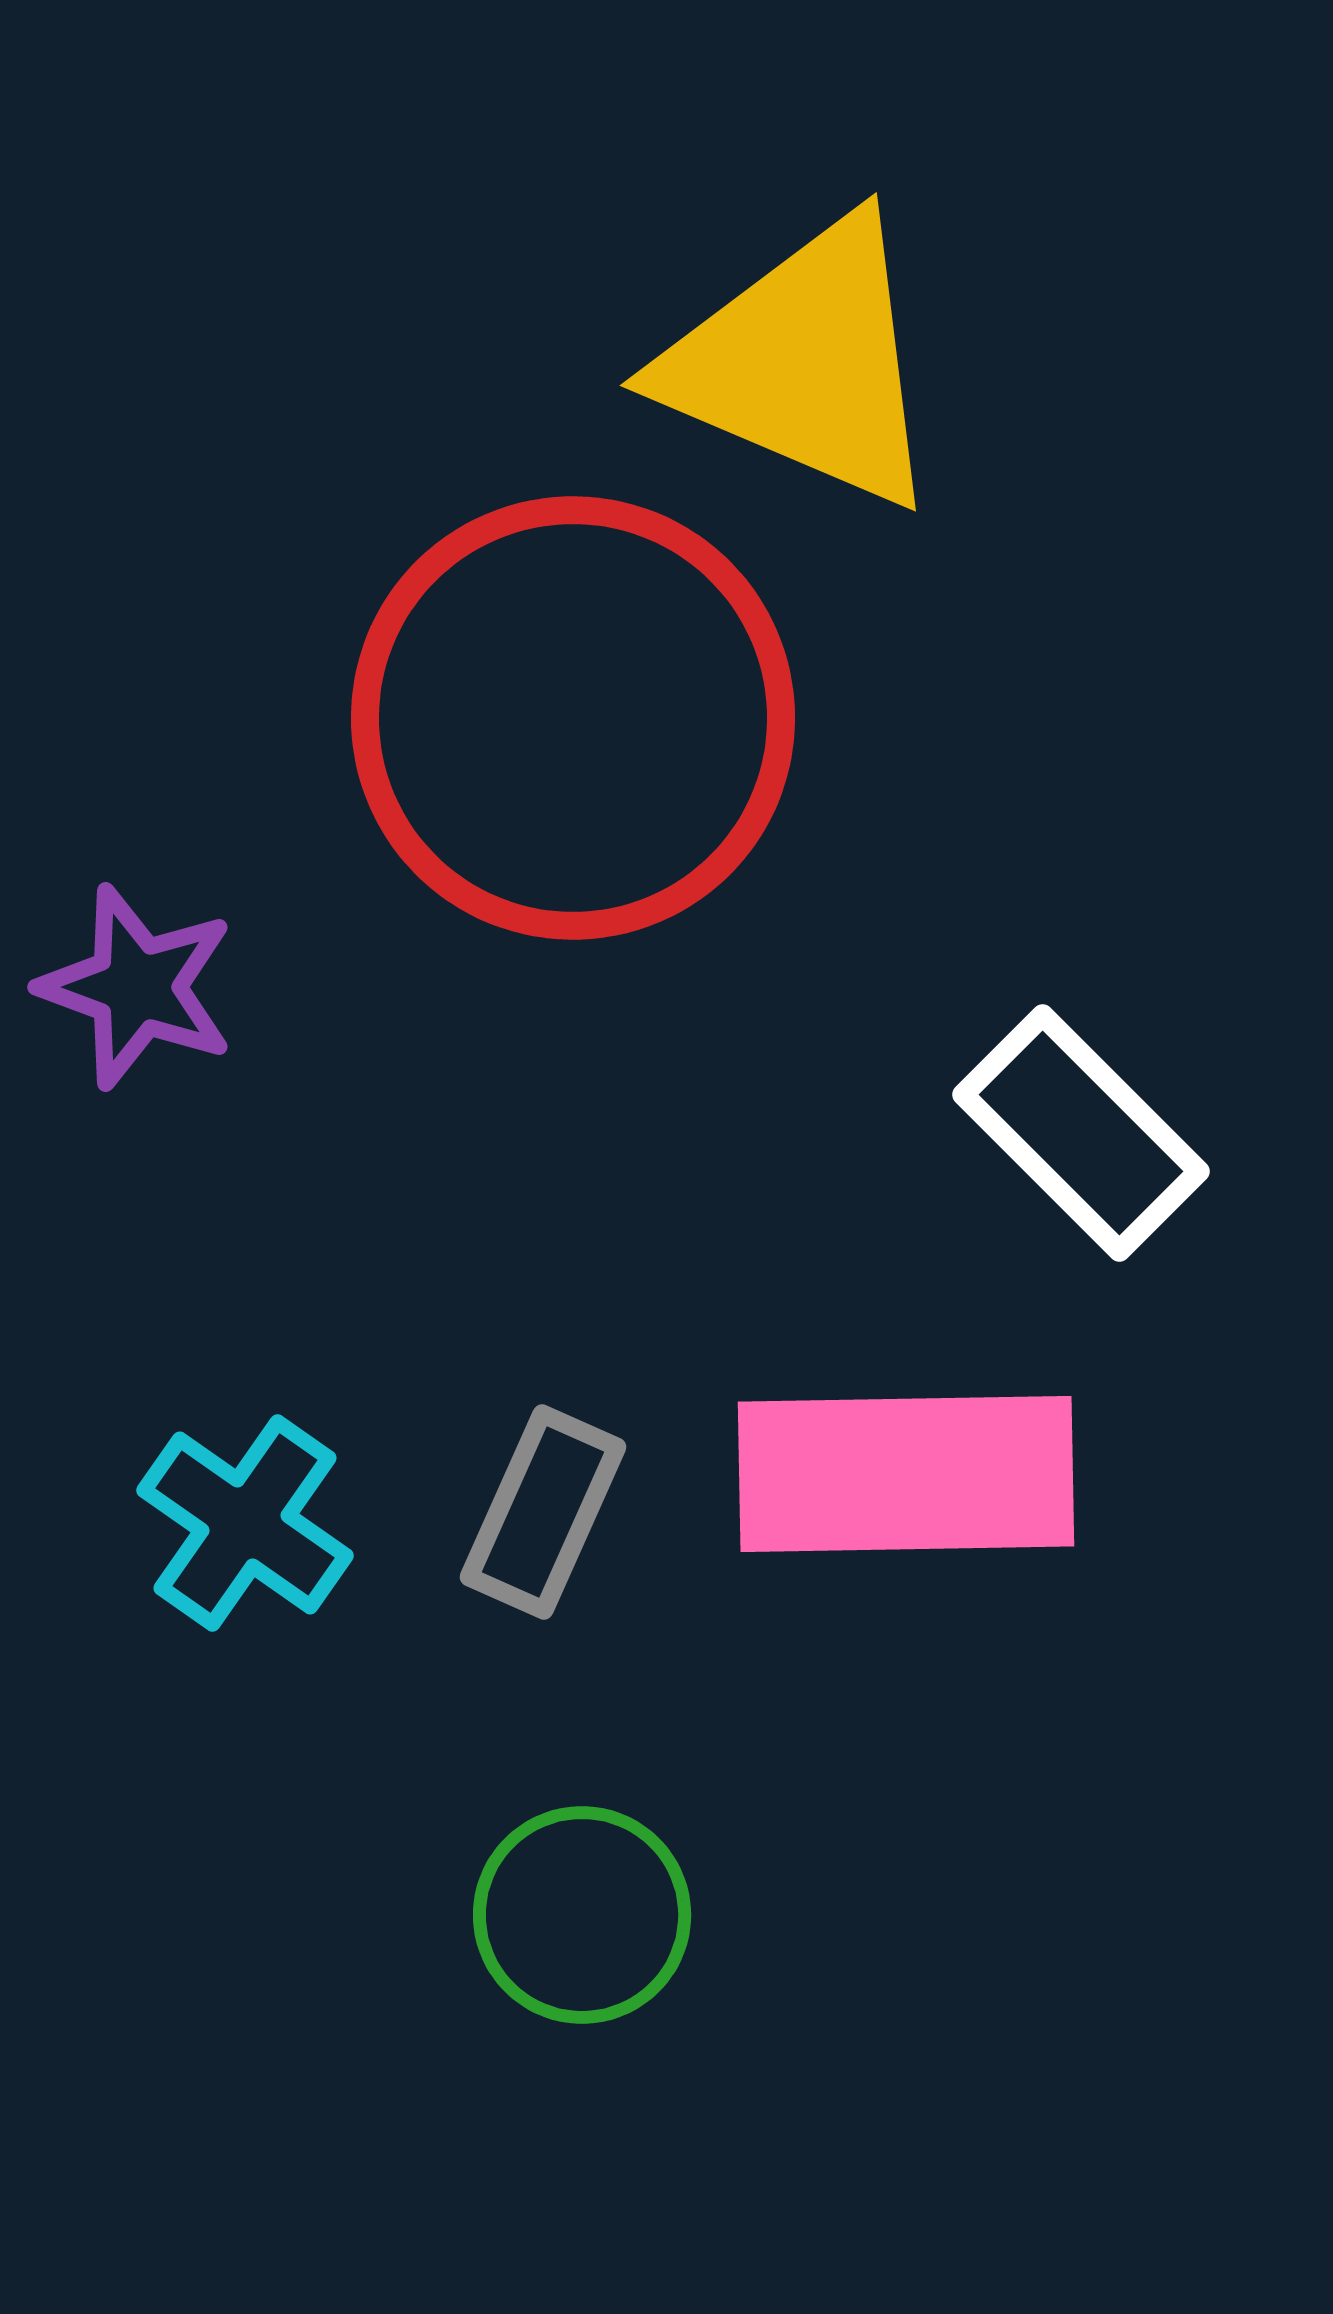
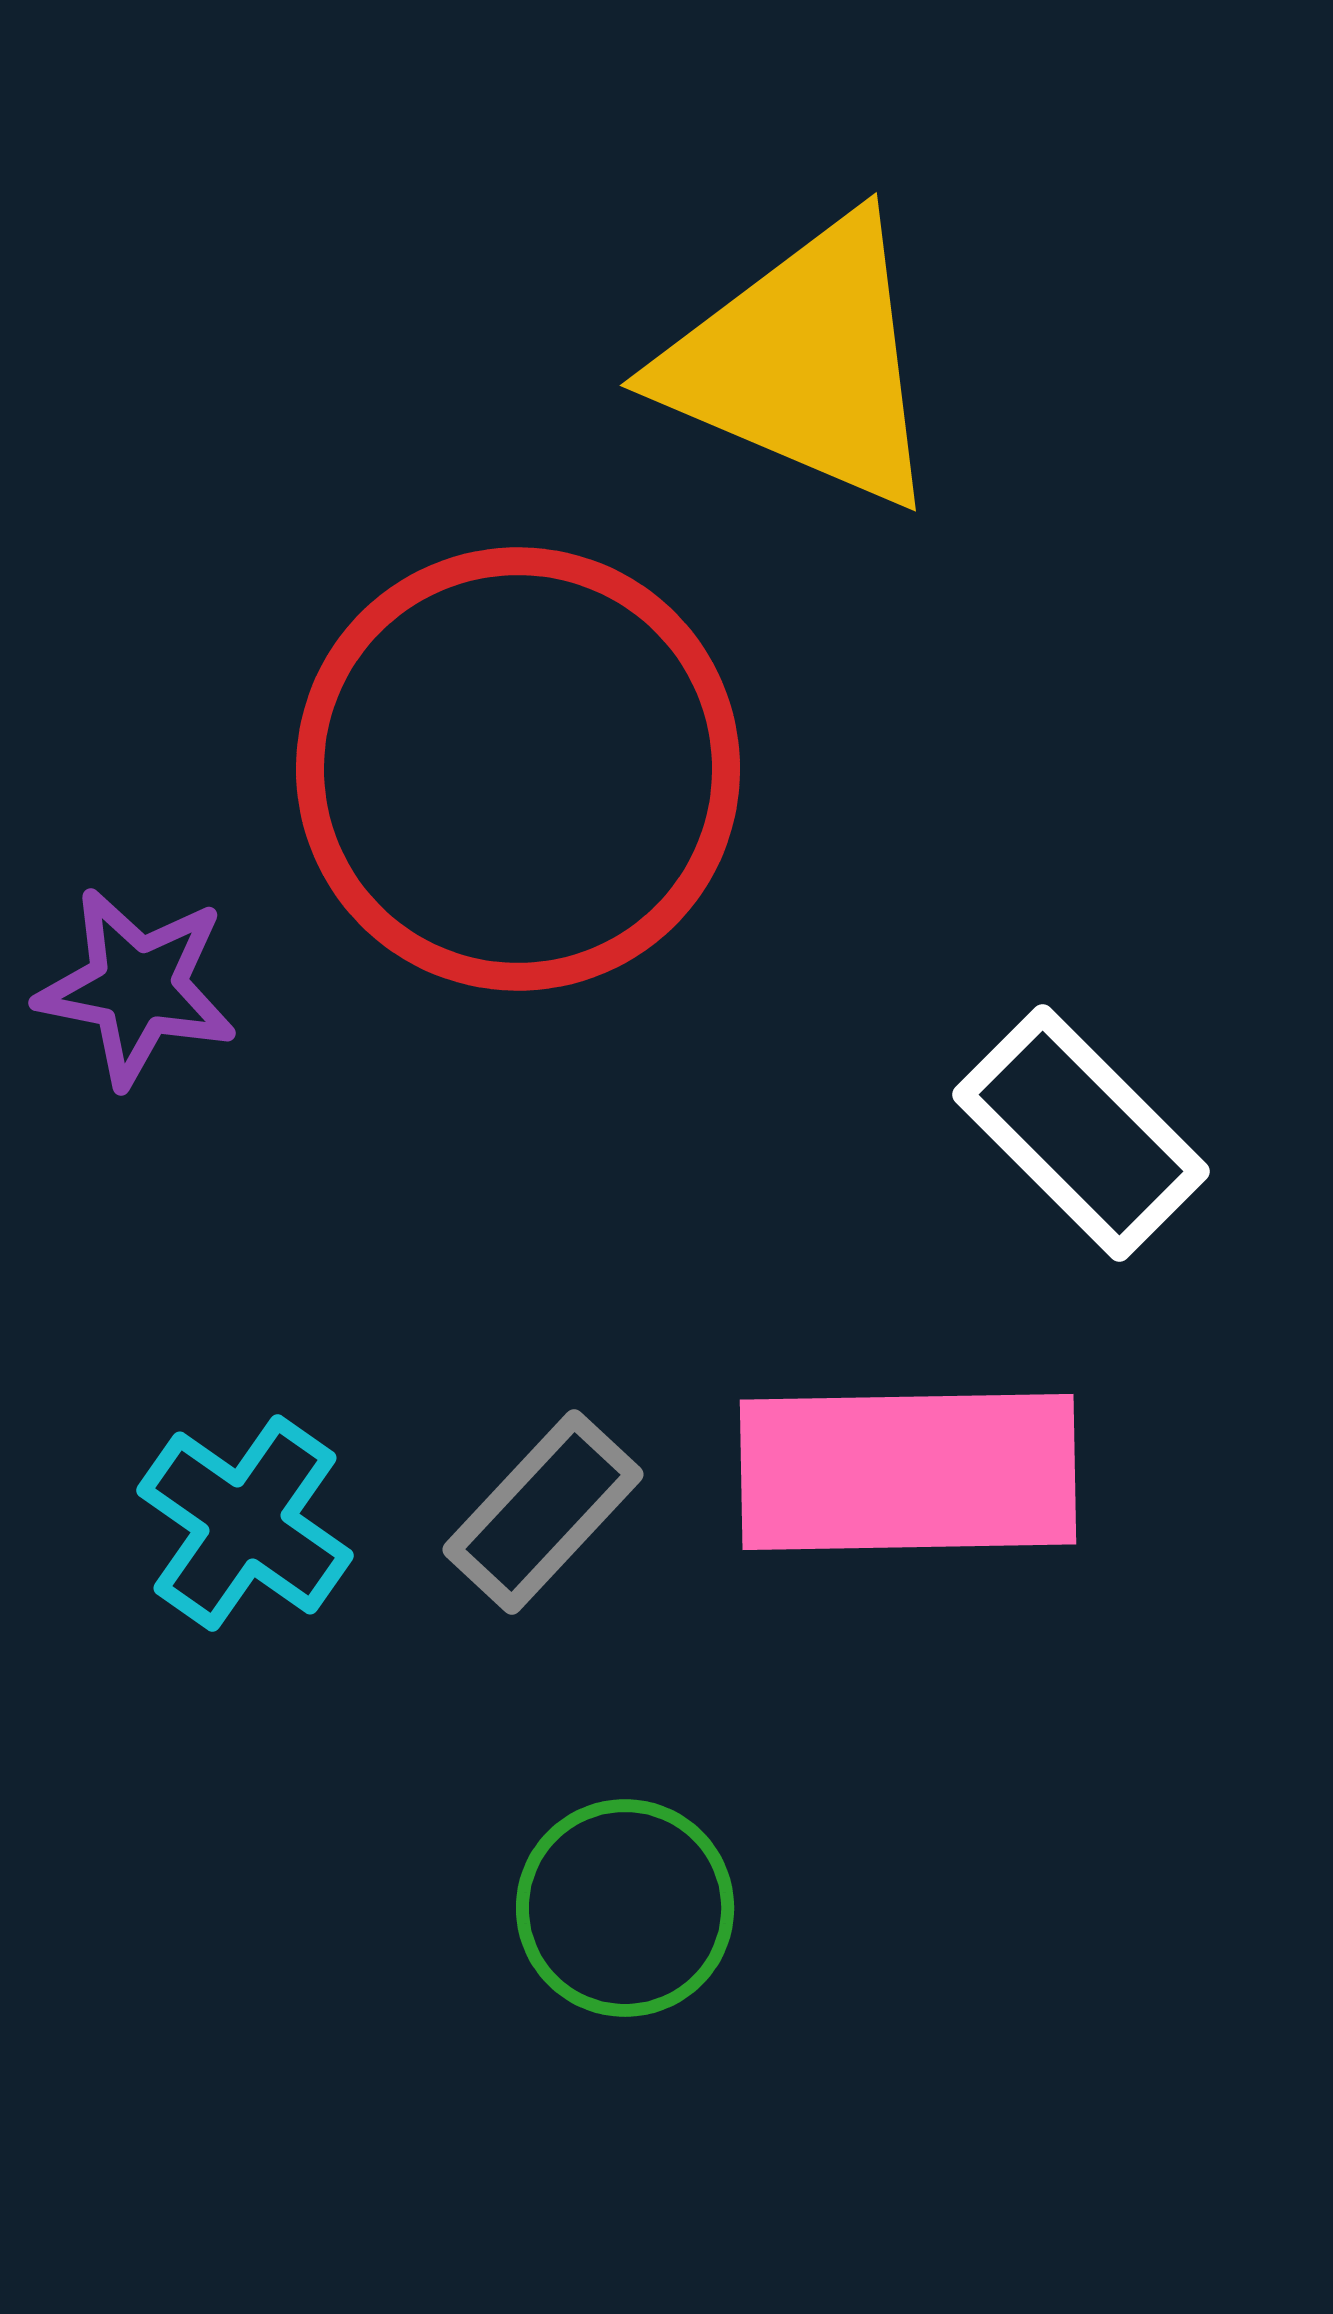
red circle: moved 55 px left, 51 px down
purple star: rotated 9 degrees counterclockwise
pink rectangle: moved 2 px right, 2 px up
gray rectangle: rotated 19 degrees clockwise
green circle: moved 43 px right, 7 px up
